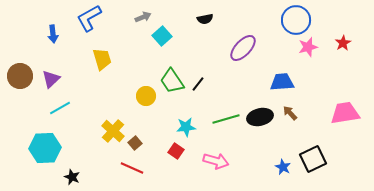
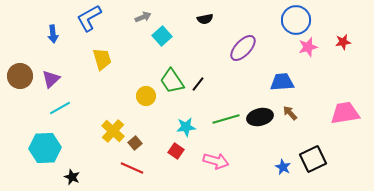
red star: moved 1 px up; rotated 21 degrees clockwise
